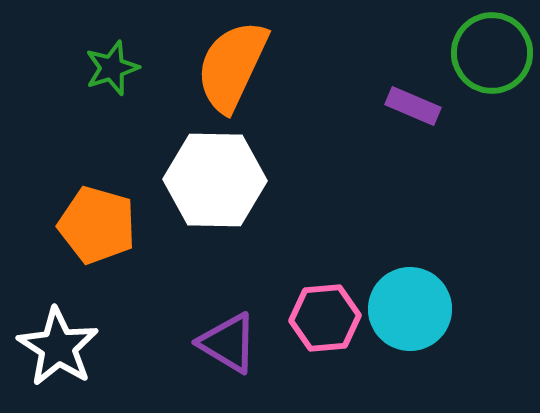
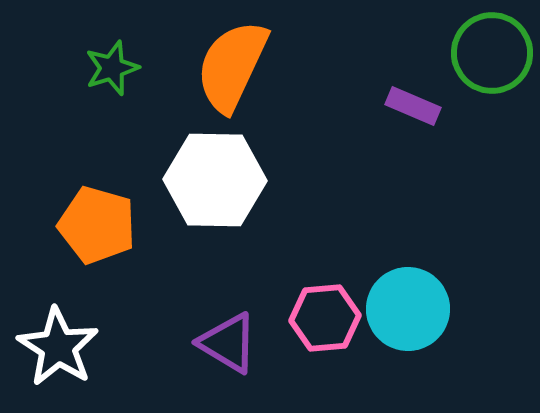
cyan circle: moved 2 px left
